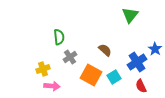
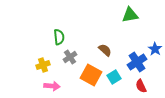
green triangle: rotated 42 degrees clockwise
yellow cross: moved 4 px up
